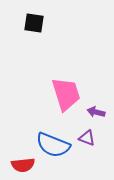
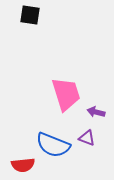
black square: moved 4 px left, 8 px up
